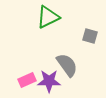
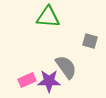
green triangle: rotated 30 degrees clockwise
gray square: moved 5 px down
gray semicircle: moved 1 px left, 2 px down
